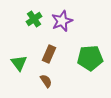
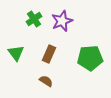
green triangle: moved 3 px left, 10 px up
brown semicircle: rotated 24 degrees counterclockwise
